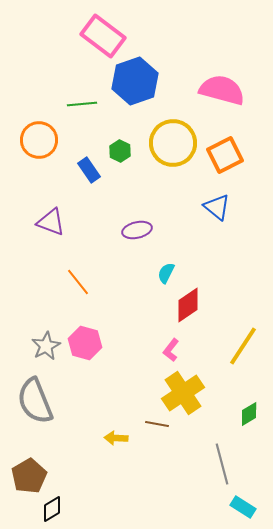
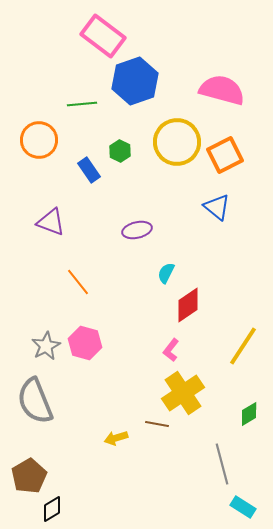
yellow circle: moved 4 px right, 1 px up
yellow arrow: rotated 20 degrees counterclockwise
